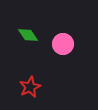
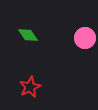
pink circle: moved 22 px right, 6 px up
